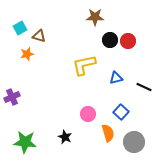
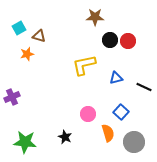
cyan square: moved 1 px left
